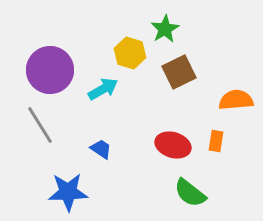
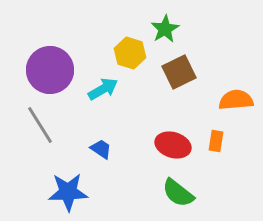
green semicircle: moved 12 px left
